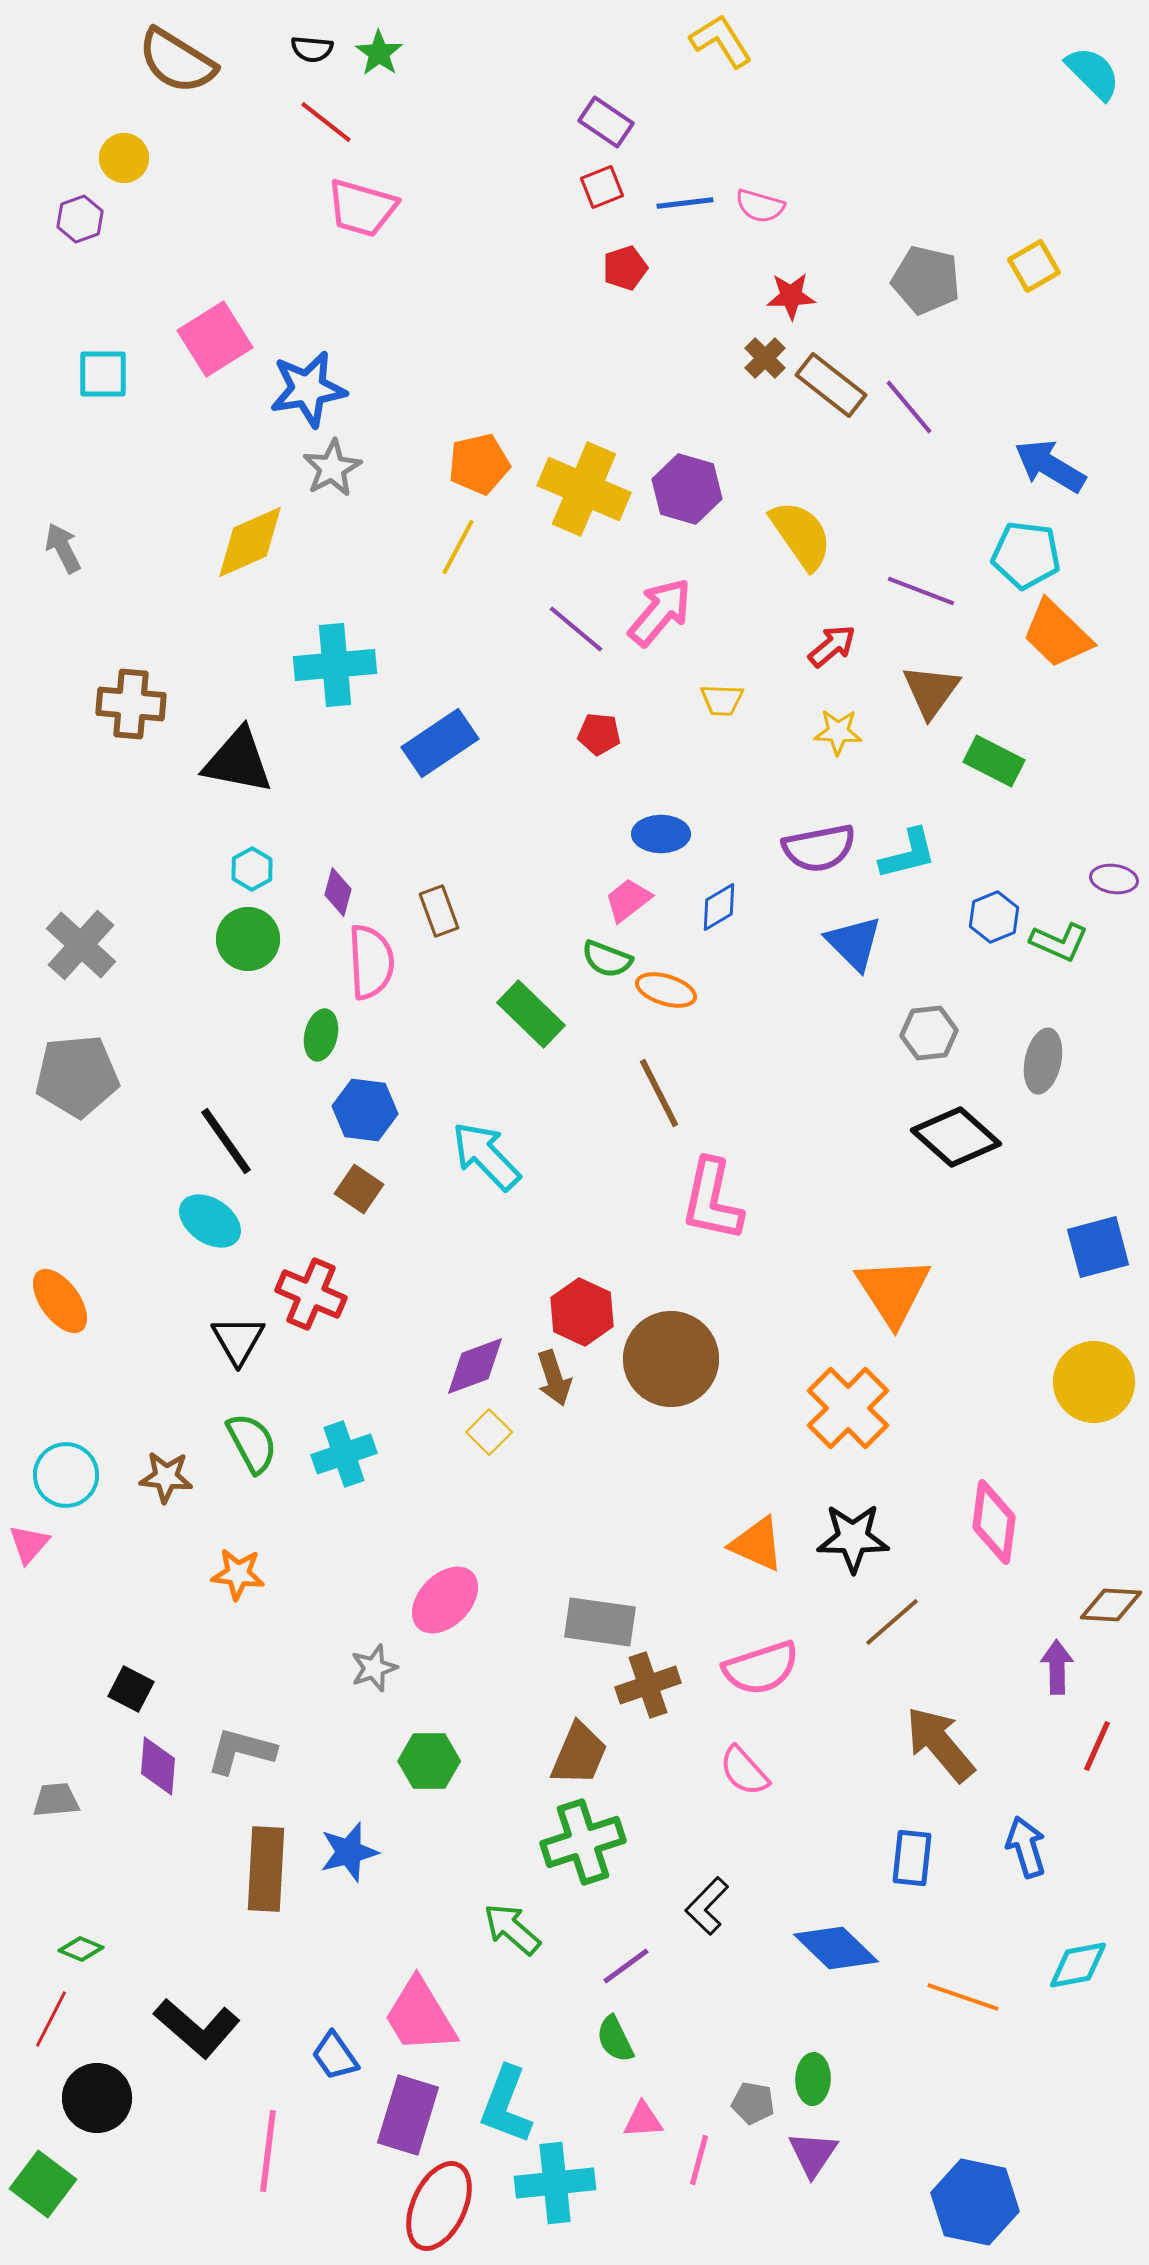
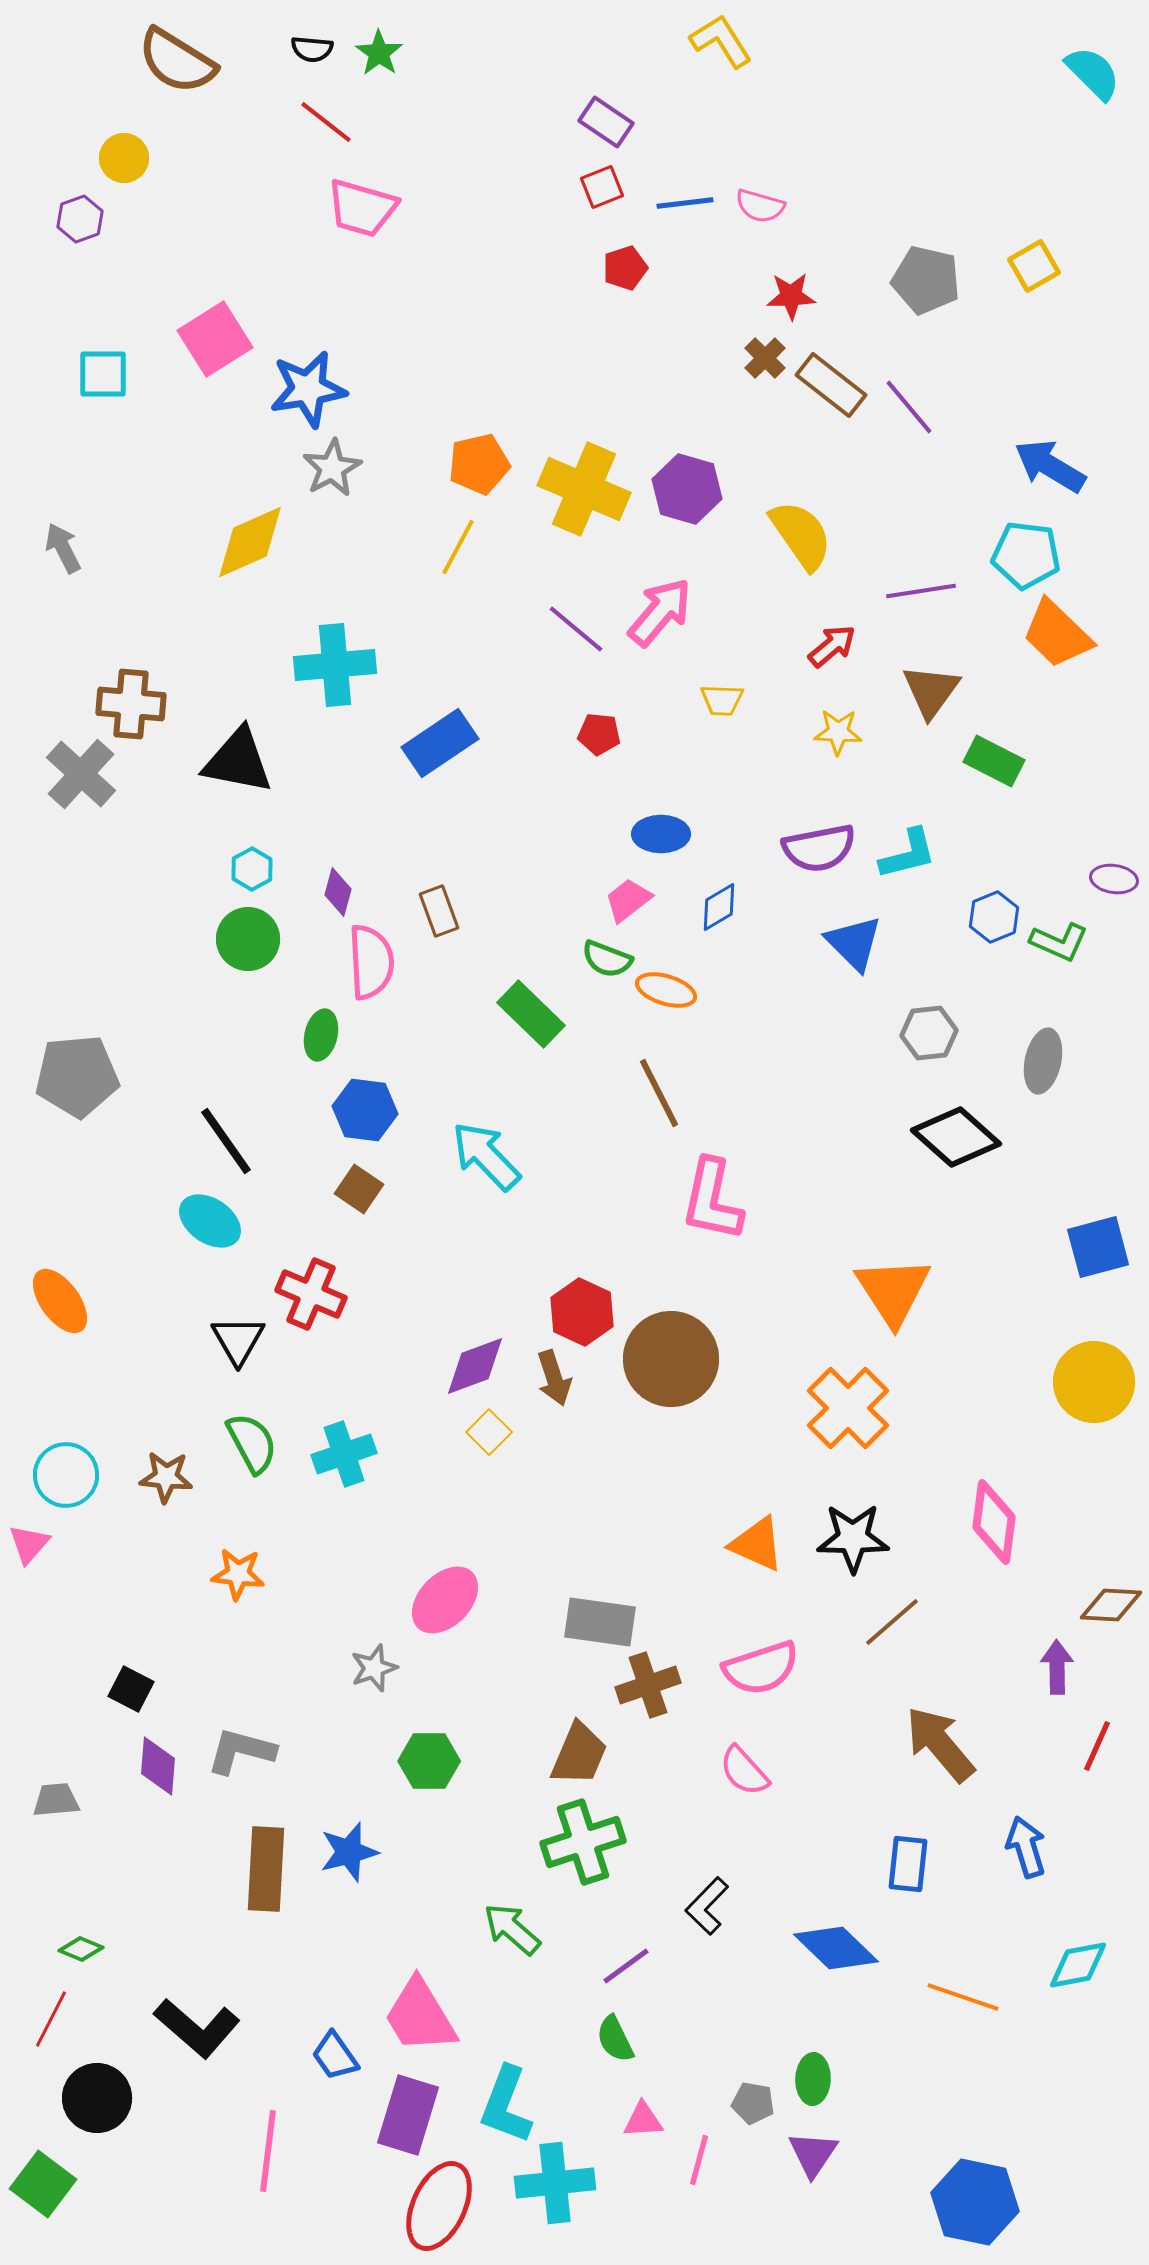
purple line at (921, 591): rotated 30 degrees counterclockwise
gray cross at (81, 945): moved 171 px up
blue rectangle at (912, 1858): moved 4 px left, 6 px down
